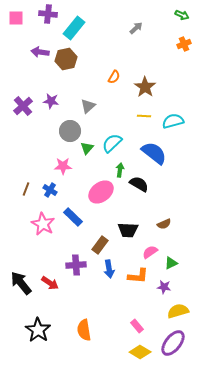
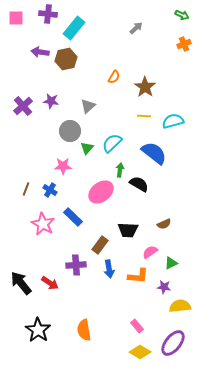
yellow semicircle at (178, 311): moved 2 px right, 5 px up; rotated 10 degrees clockwise
